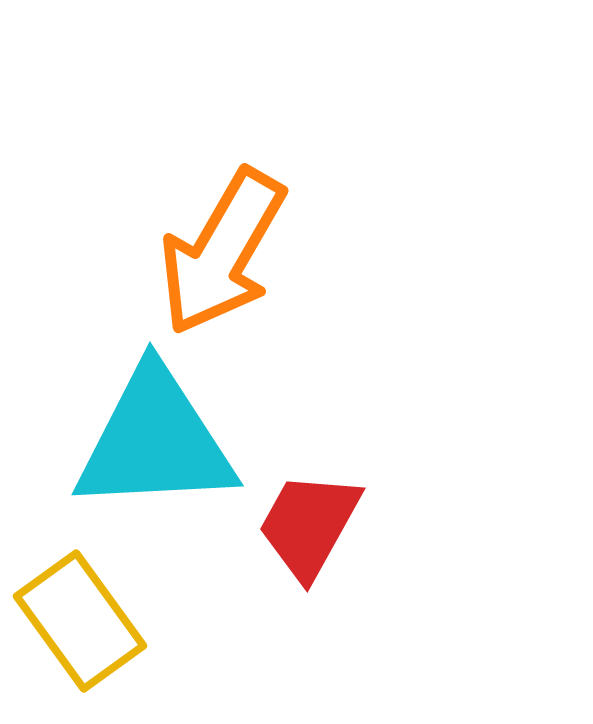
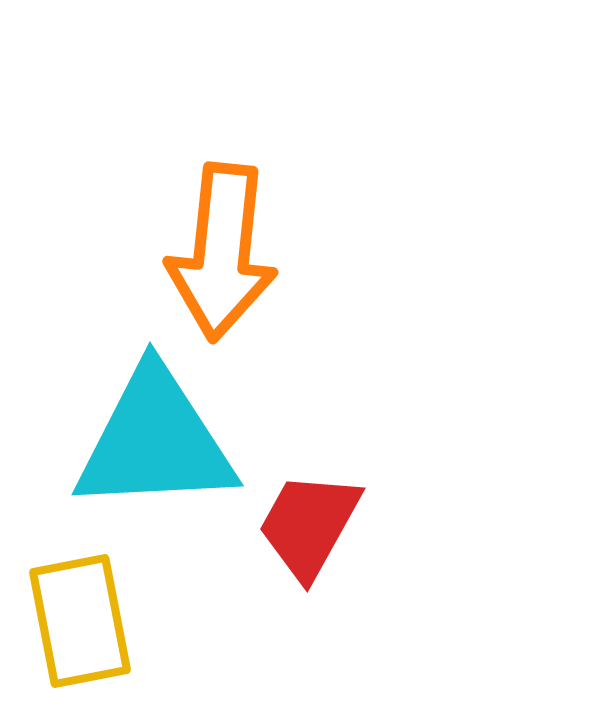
orange arrow: rotated 24 degrees counterclockwise
yellow rectangle: rotated 25 degrees clockwise
